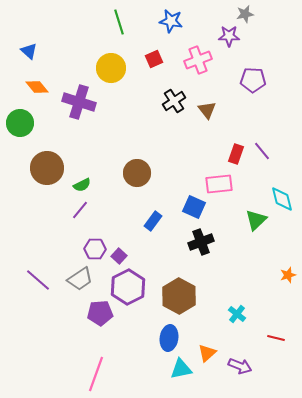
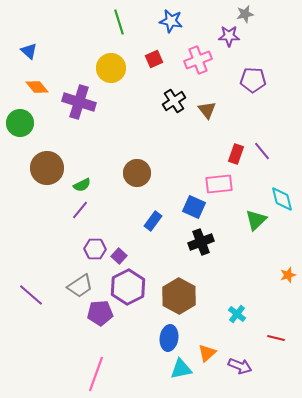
gray trapezoid at (80, 279): moved 7 px down
purple line at (38, 280): moved 7 px left, 15 px down
